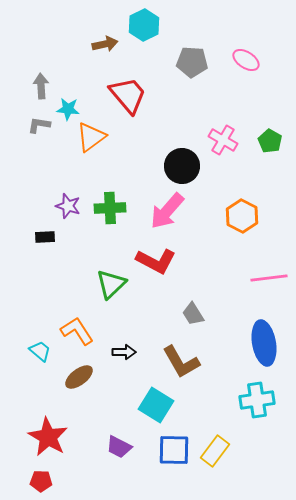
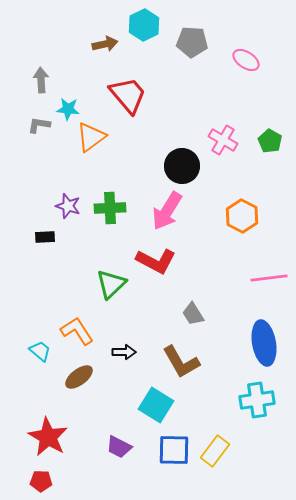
gray pentagon: moved 20 px up
gray arrow: moved 6 px up
pink arrow: rotated 9 degrees counterclockwise
